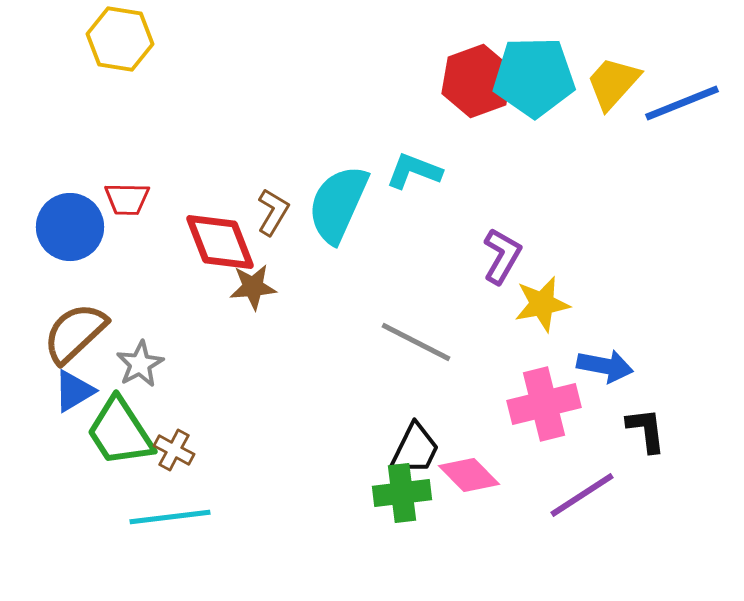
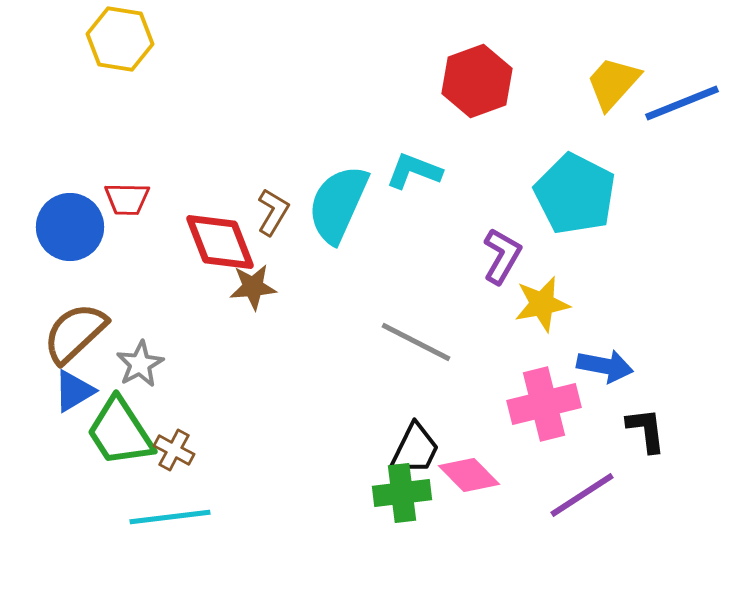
cyan pentagon: moved 41 px right, 117 px down; rotated 28 degrees clockwise
